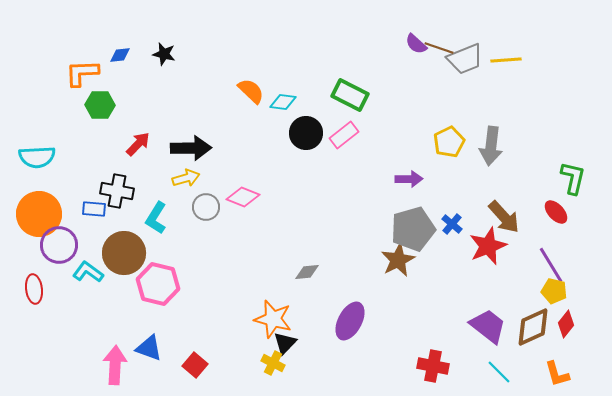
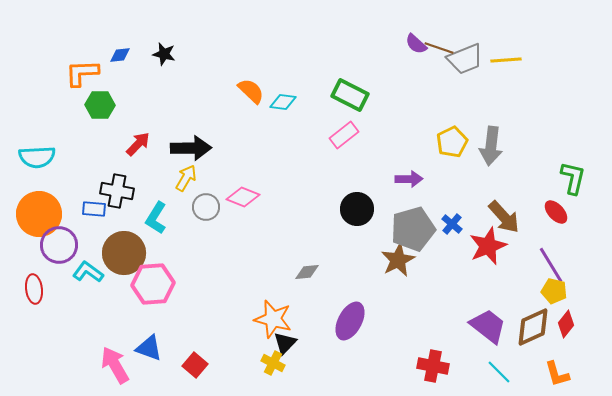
black circle at (306, 133): moved 51 px right, 76 px down
yellow pentagon at (449, 142): moved 3 px right
yellow arrow at (186, 178): rotated 44 degrees counterclockwise
pink hexagon at (158, 284): moved 5 px left; rotated 18 degrees counterclockwise
pink arrow at (115, 365): rotated 33 degrees counterclockwise
